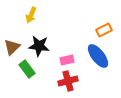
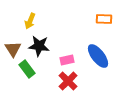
yellow arrow: moved 1 px left, 6 px down
orange rectangle: moved 11 px up; rotated 28 degrees clockwise
brown triangle: moved 1 px right, 2 px down; rotated 18 degrees counterclockwise
red cross: rotated 30 degrees counterclockwise
